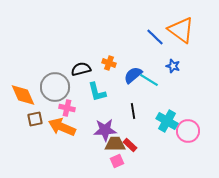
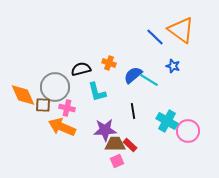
brown square: moved 8 px right, 14 px up; rotated 14 degrees clockwise
